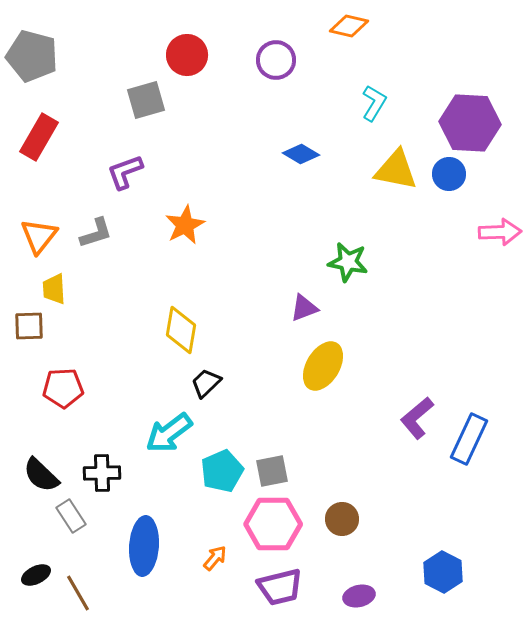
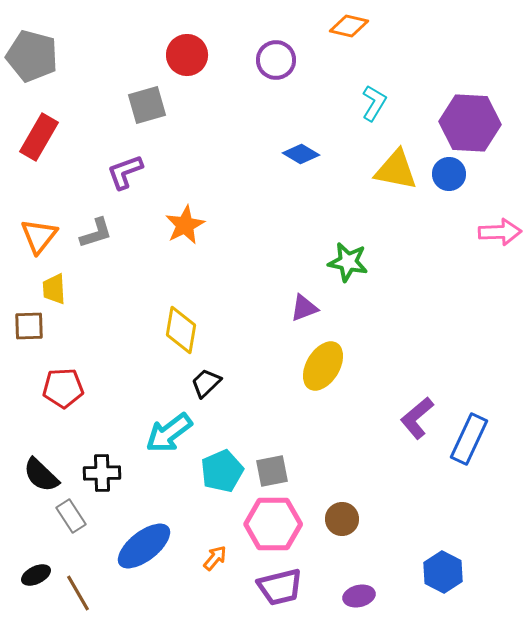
gray square at (146, 100): moved 1 px right, 5 px down
blue ellipse at (144, 546): rotated 48 degrees clockwise
